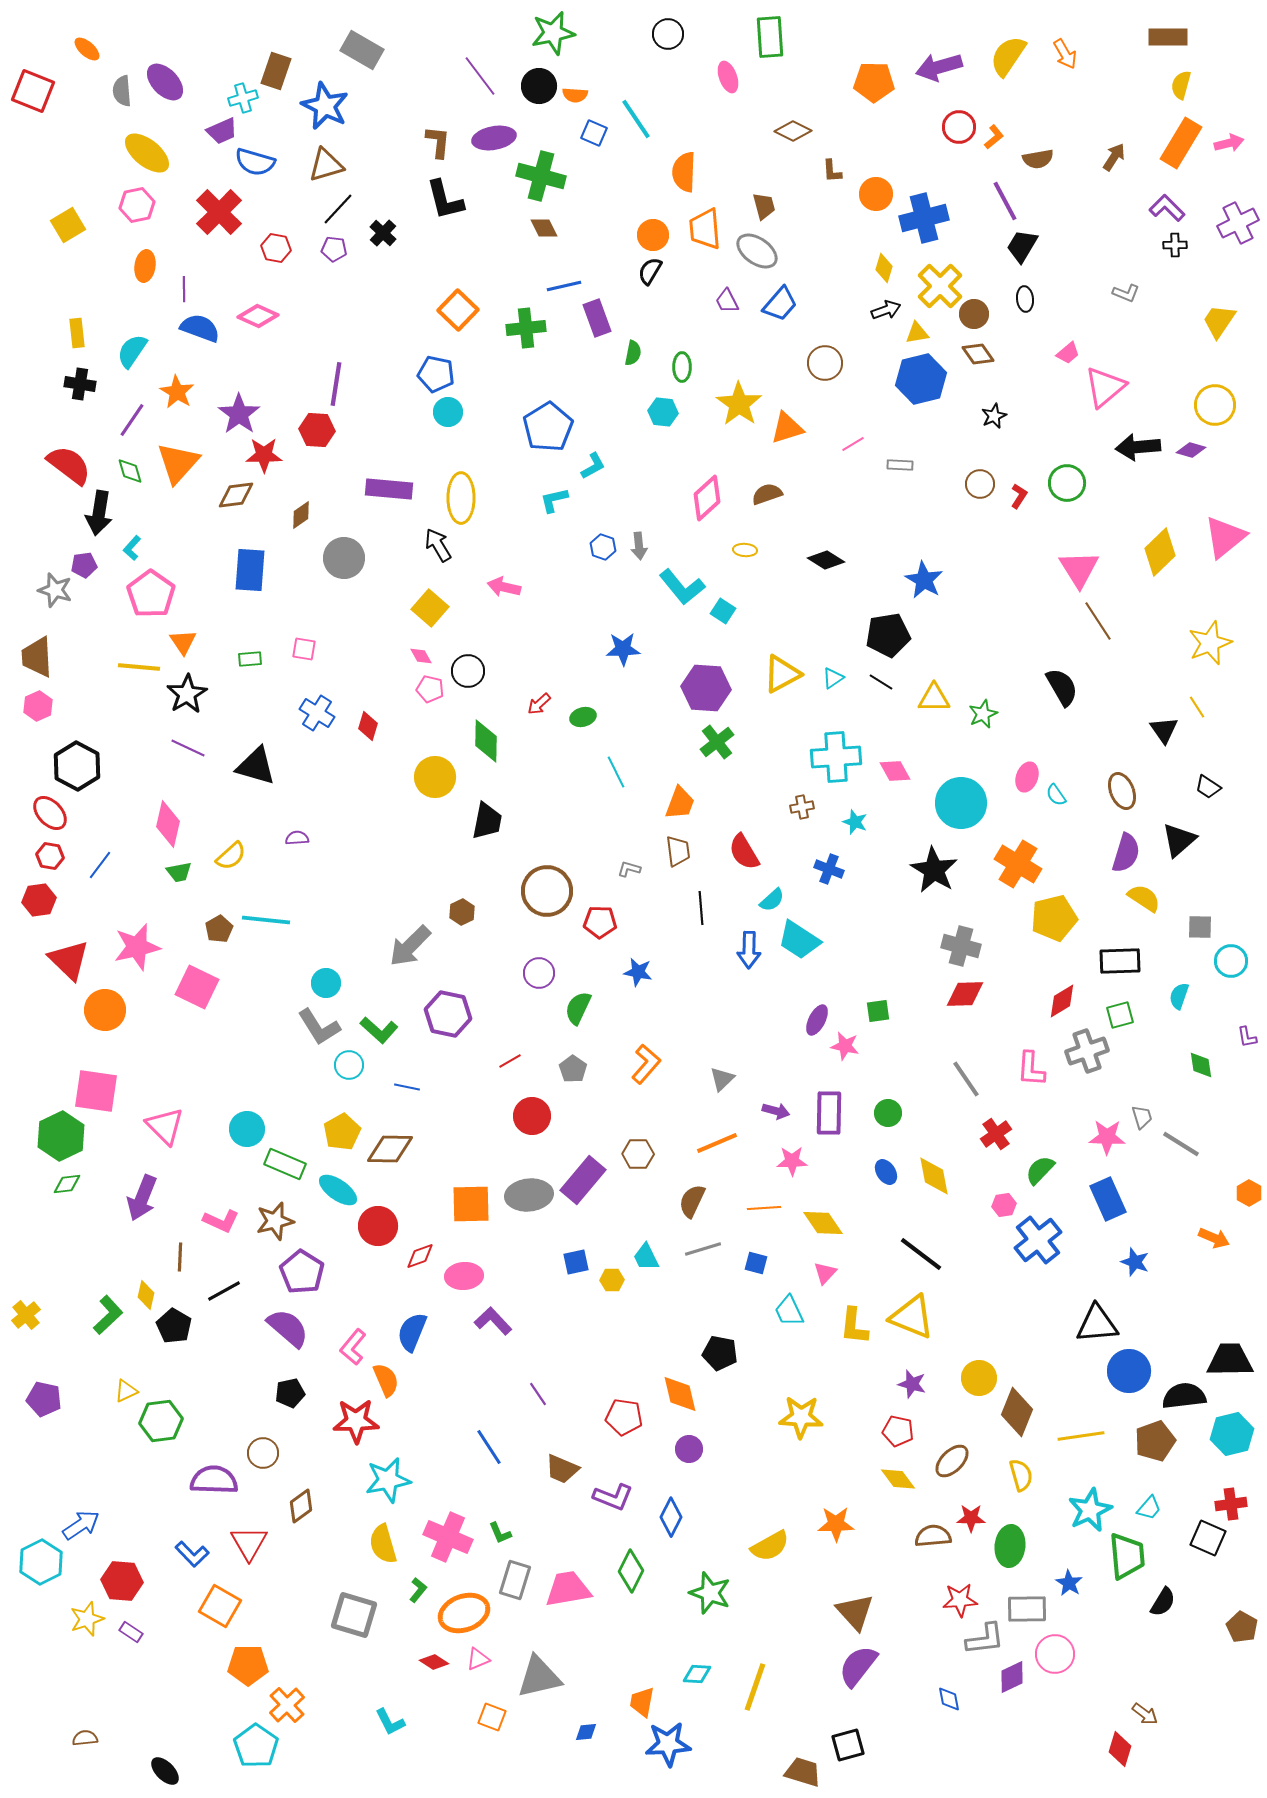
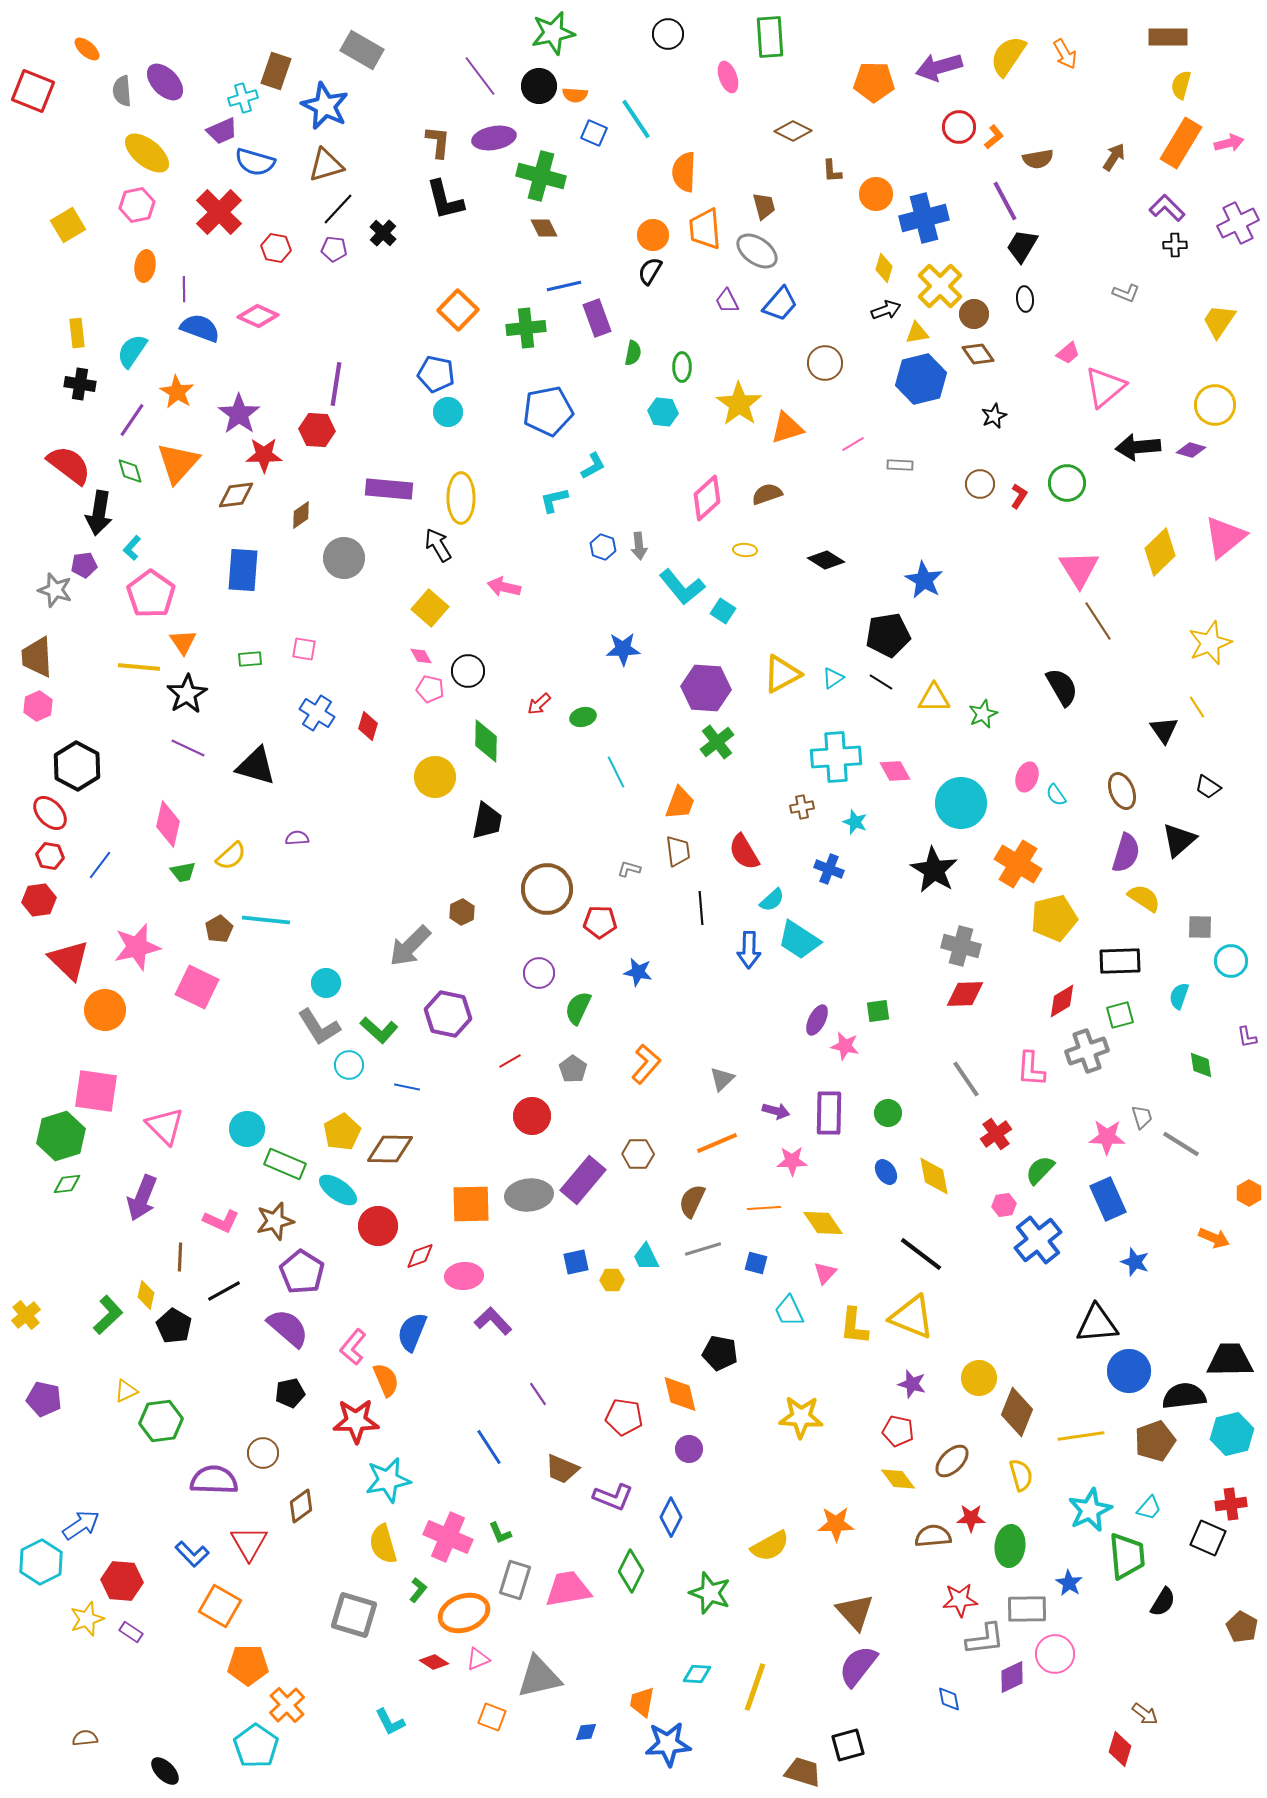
blue pentagon at (548, 427): moved 16 px up; rotated 21 degrees clockwise
blue rectangle at (250, 570): moved 7 px left
green trapezoid at (179, 872): moved 4 px right
brown circle at (547, 891): moved 2 px up
green hexagon at (61, 1136): rotated 9 degrees clockwise
